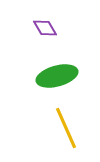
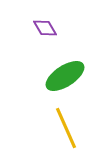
green ellipse: moved 8 px right; rotated 18 degrees counterclockwise
